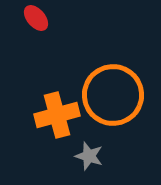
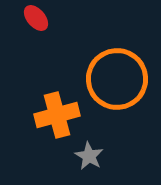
orange circle: moved 4 px right, 16 px up
gray star: rotated 12 degrees clockwise
